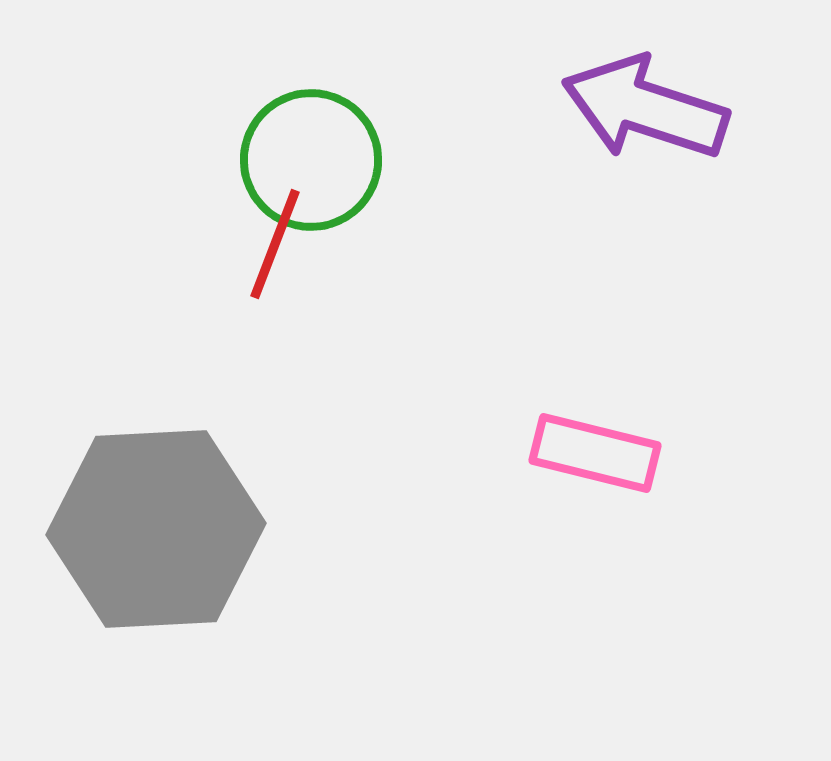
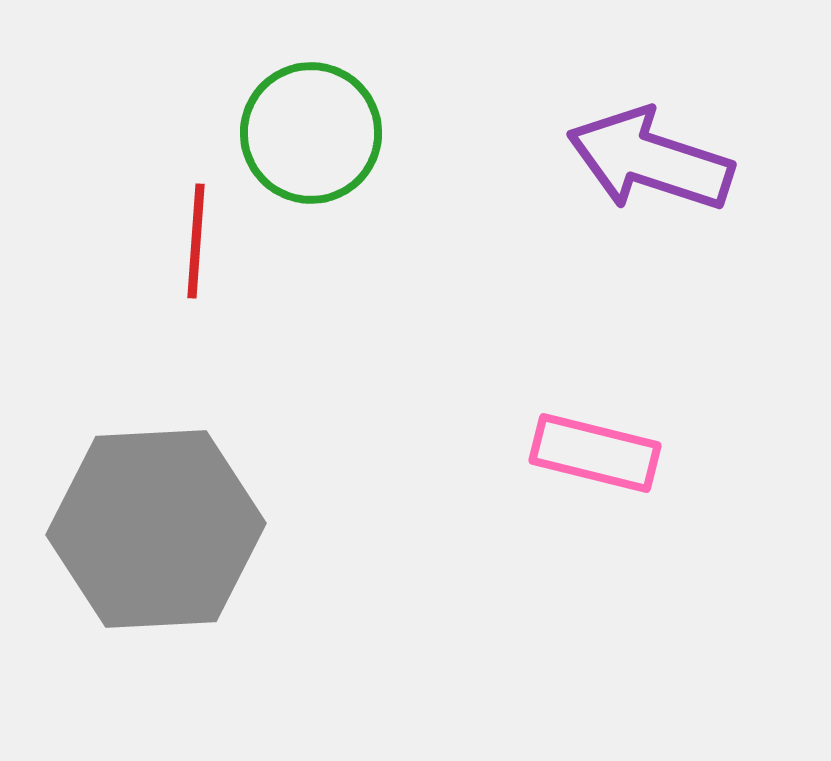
purple arrow: moved 5 px right, 52 px down
green circle: moved 27 px up
red line: moved 79 px left, 3 px up; rotated 17 degrees counterclockwise
